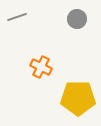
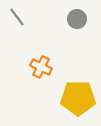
gray line: rotated 72 degrees clockwise
